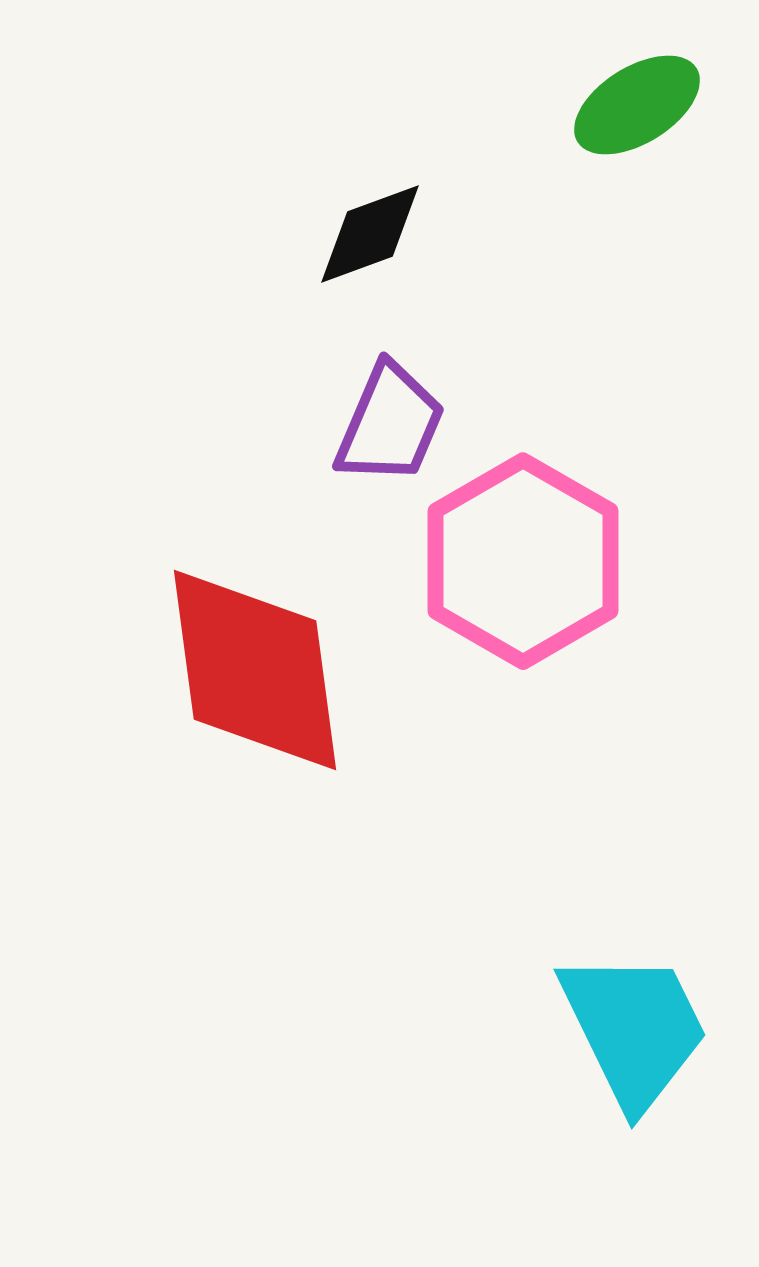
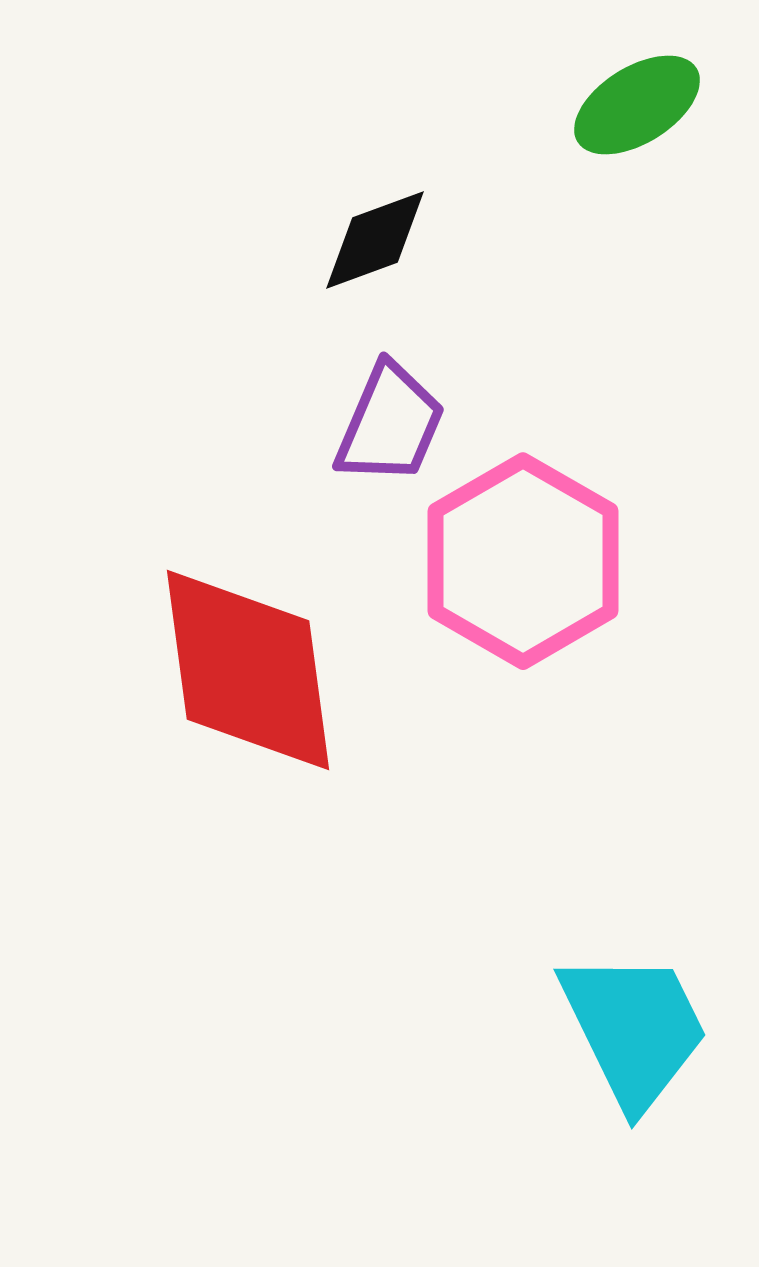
black diamond: moved 5 px right, 6 px down
red diamond: moved 7 px left
